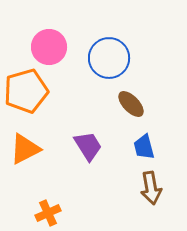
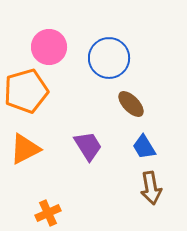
blue trapezoid: rotated 16 degrees counterclockwise
